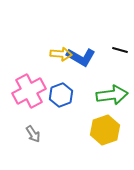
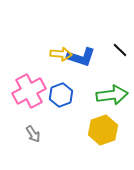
black line: rotated 28 degrees clockwise
blue L-shape: rotated 12 degrees counterclockwise
yellow hexagon: moved 2 px left
